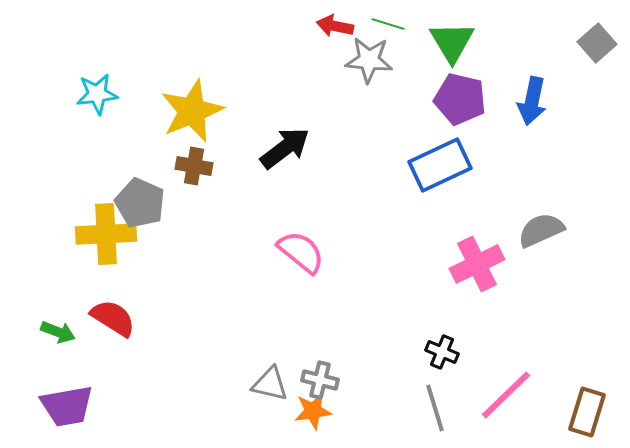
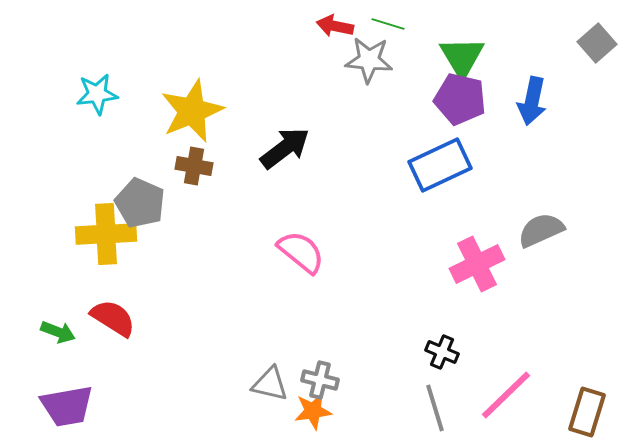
green triangle: moved 10 px right, 15 px down
